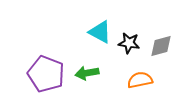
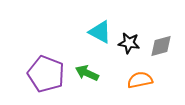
green arrow: rotated 35 degrees clockwise
